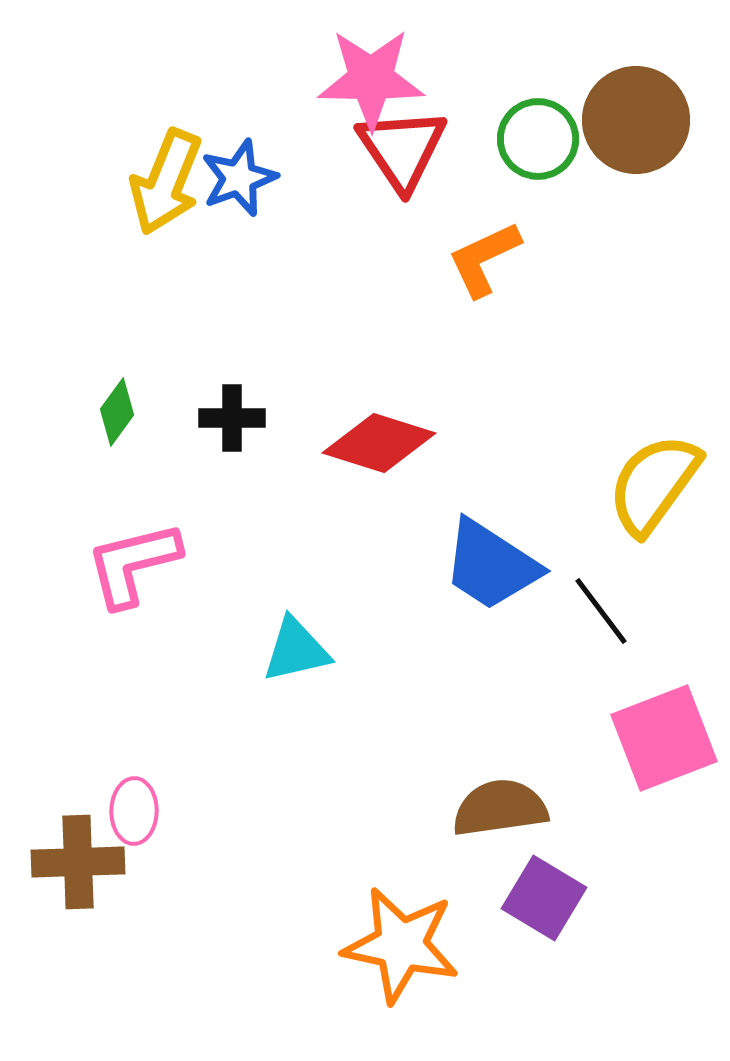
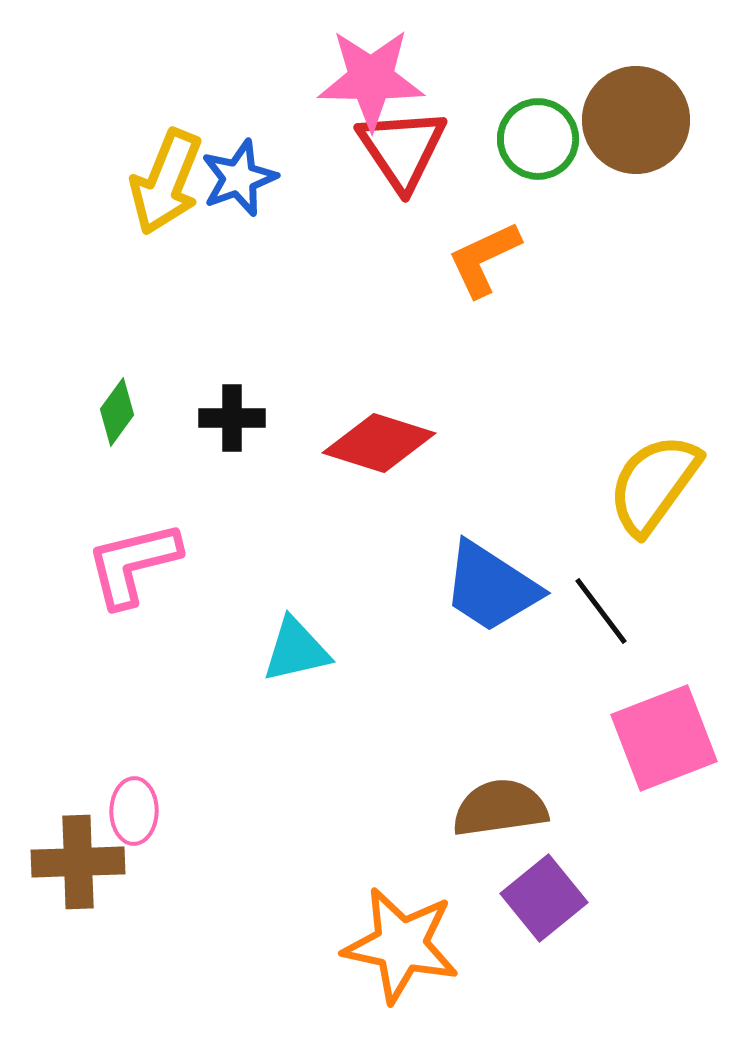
blue trapezoid: moved 22 px down
purple square: rotated 20 degrees clockwise
